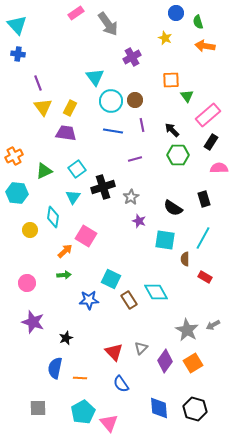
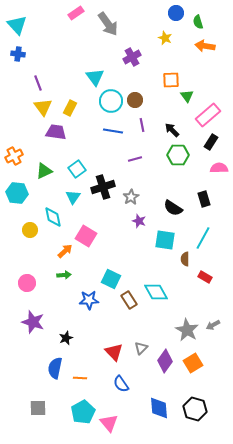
purple trapezoid at (66, 133): moved 10 px left, 1 px up
cyan diamond at (53, 217): rotated 20 degrees counterclockwise
